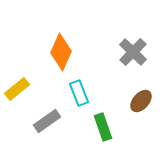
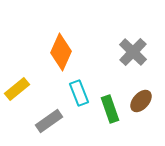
gray rectangle: moved 2 px right
green rectangle: moved 7 px right, 18 px up
